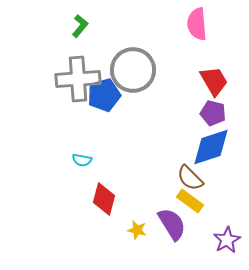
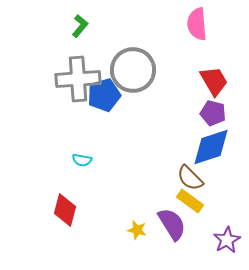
red diamond: moved 39 px left, 11 px down
